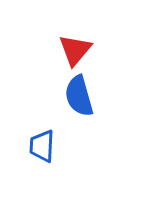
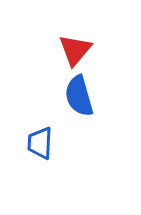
blue trapezoid: moved 2 px left, 3 px up
